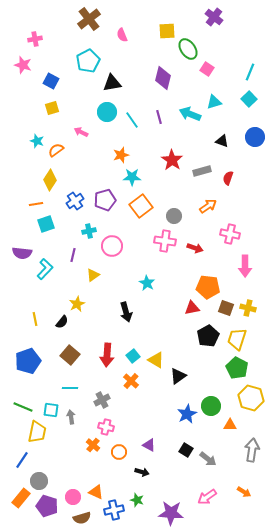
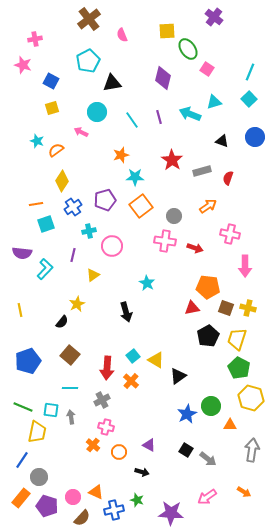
cyan circle at (107, 112): moved 10 px left
cyan star at (132, 177): moved 3 px right
yellow diamond at (50, 180): moved 12 px right, 1 px down
blue cross at (75, 201): moved 2 px left, 6 px down
yellow line at (35, 319): moved 15 px left, 9 px up
red arrow at (107, 355): moved 13 px down
green pentagon at (237, 368): moved 2 px right
gray circle at (39, 481): moved 4 px up
brown semicircle at (82, 518): rotated 30 degrees counterclockwise
